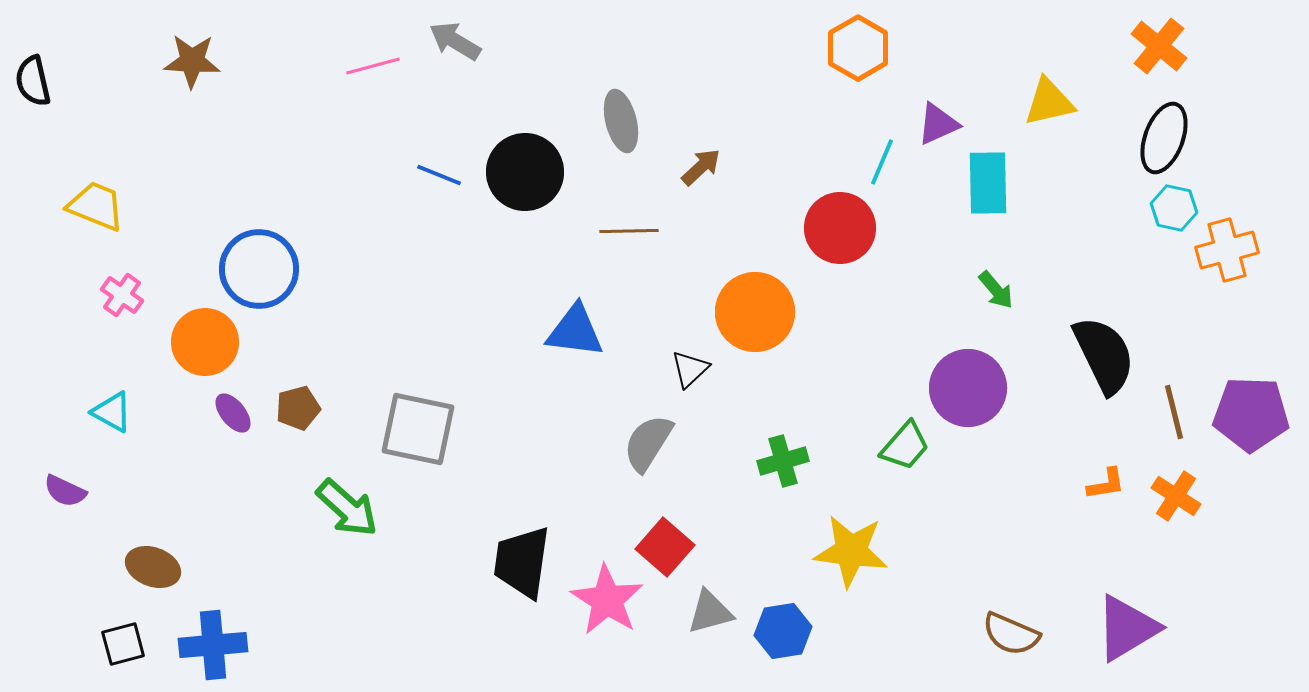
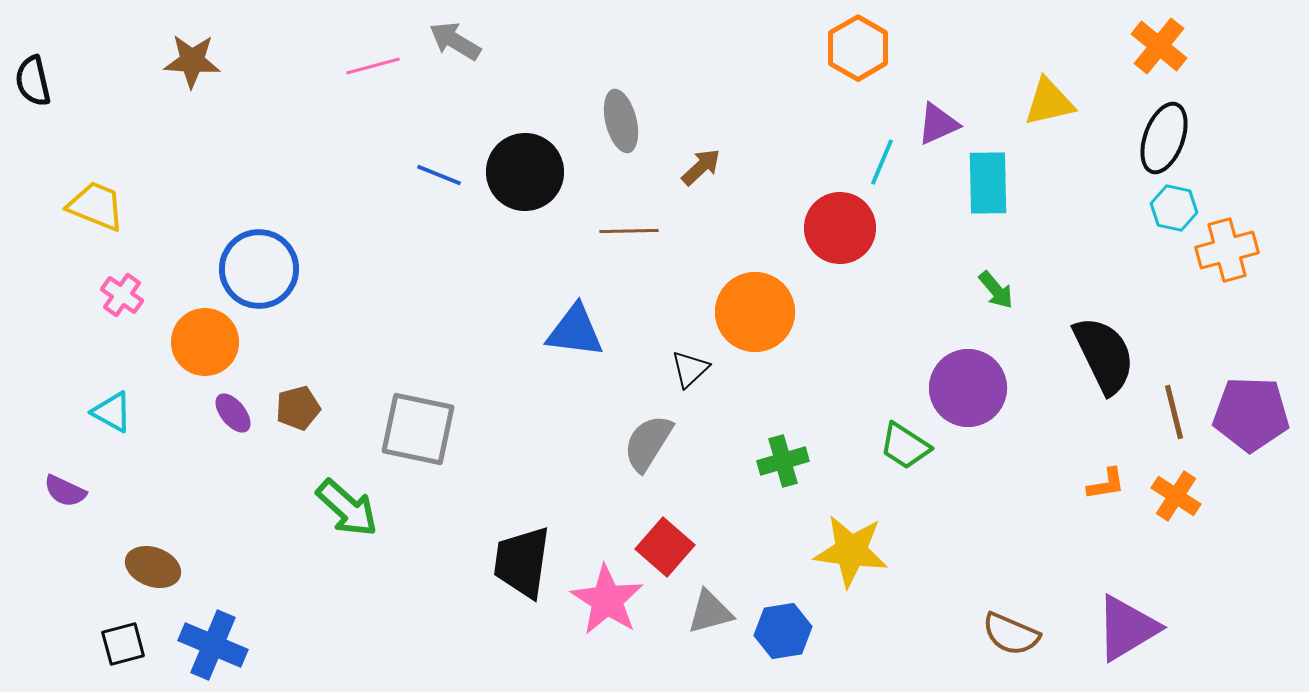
green trapezoid at (905, 446): rotated 82 degrees clockwise
blue cross at (213, 645): rotated 28 degrees clockwise
